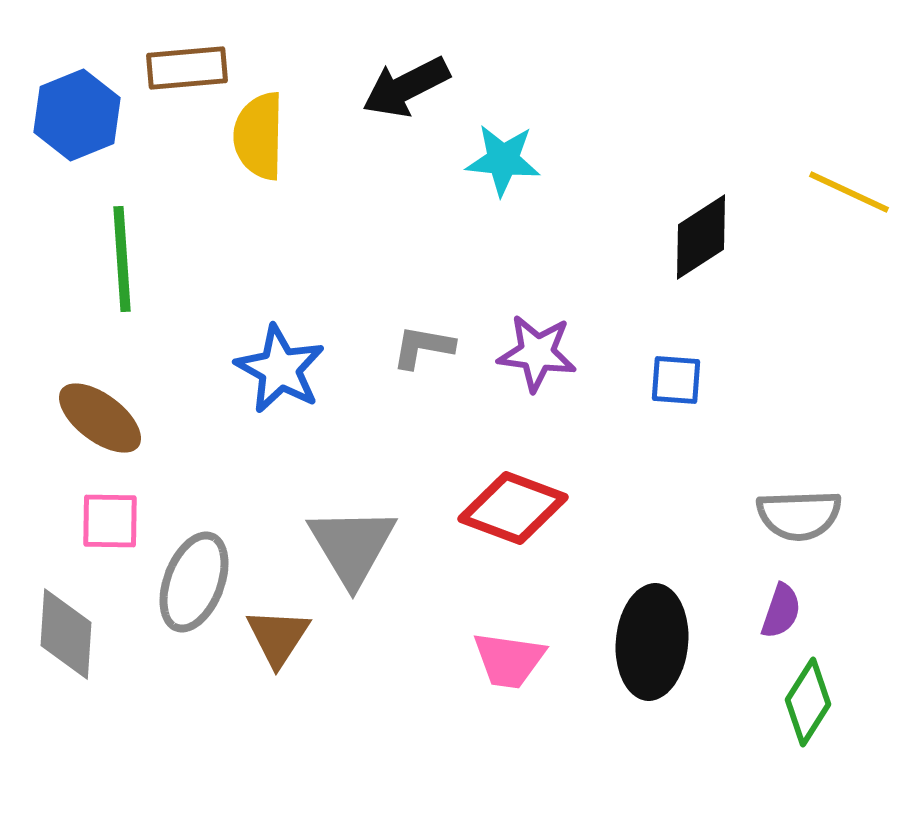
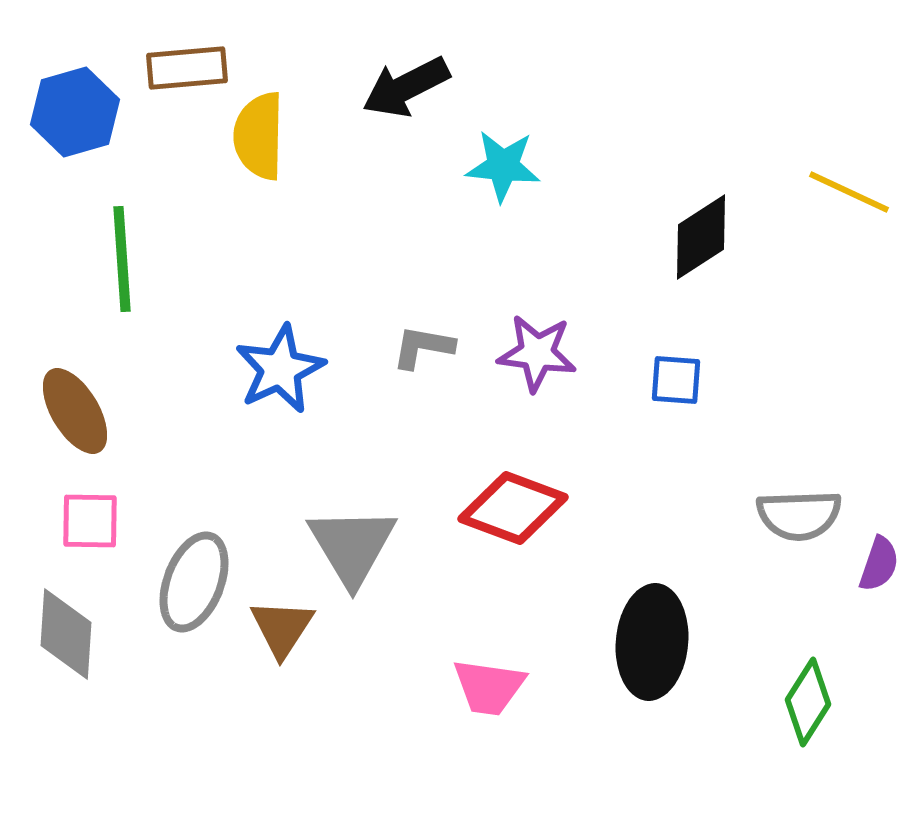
blue hexagon: moved 2 px left, 3 px up; rotated 6 degrees clockwise
cyan star: moved 6 px down
blue star: rotated 18 degrees clockwise
brown ellipse: moved 25 px left, 7 px up; rotated 22 degrees clockwise
pink square: moved 20 px left
purple semicircle: moved 98 px right, 47 px up
brown triangle: moved 4 px right, 9 px up
pink trapezoid: moved 20 px left, 27 px down
